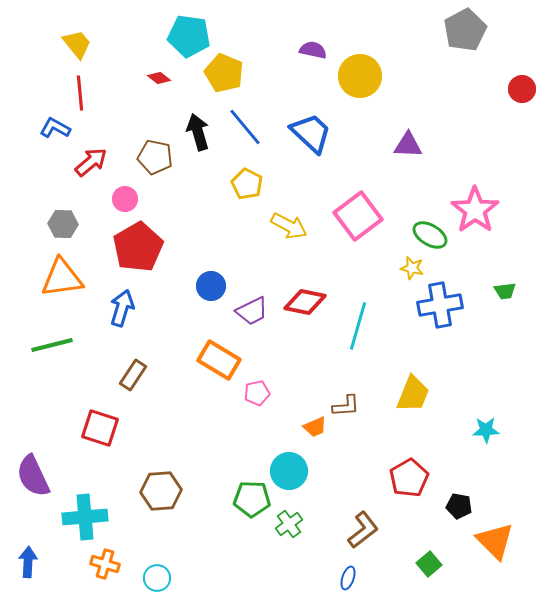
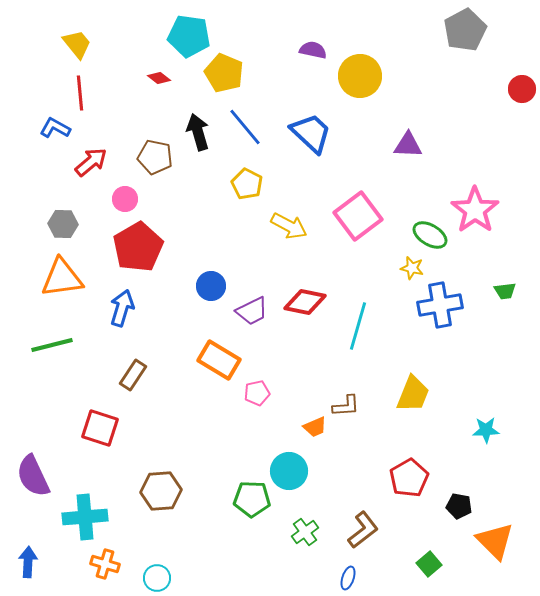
green cross at (289, 524): moved 16 px right, 8 px down
